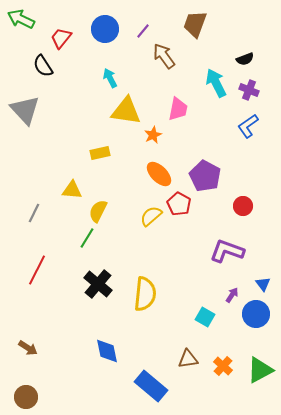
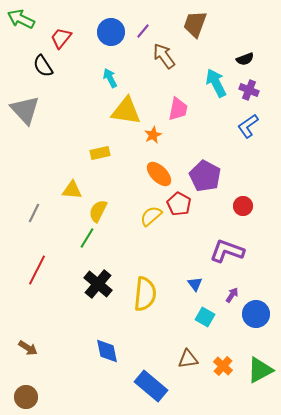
blue circle at (105, 29): moved 6 px right, 3 px down
blue triangle at (263, 284): moved 68 px left
